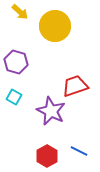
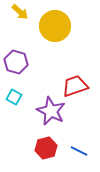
red hexagon: moved 1 px left, 8 px up; rotated 15 degrees clockwise
